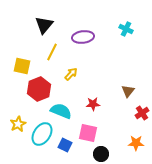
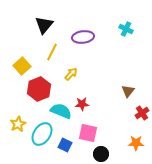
yellow square: rotated 36 degrees clockwise
red star: moved 11 px left
